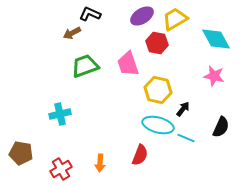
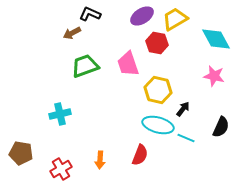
orange arrow: moved 3 px up
